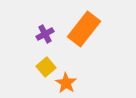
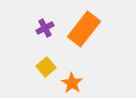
purple cross: moved 6 px up
orange star: moved 6 px right
